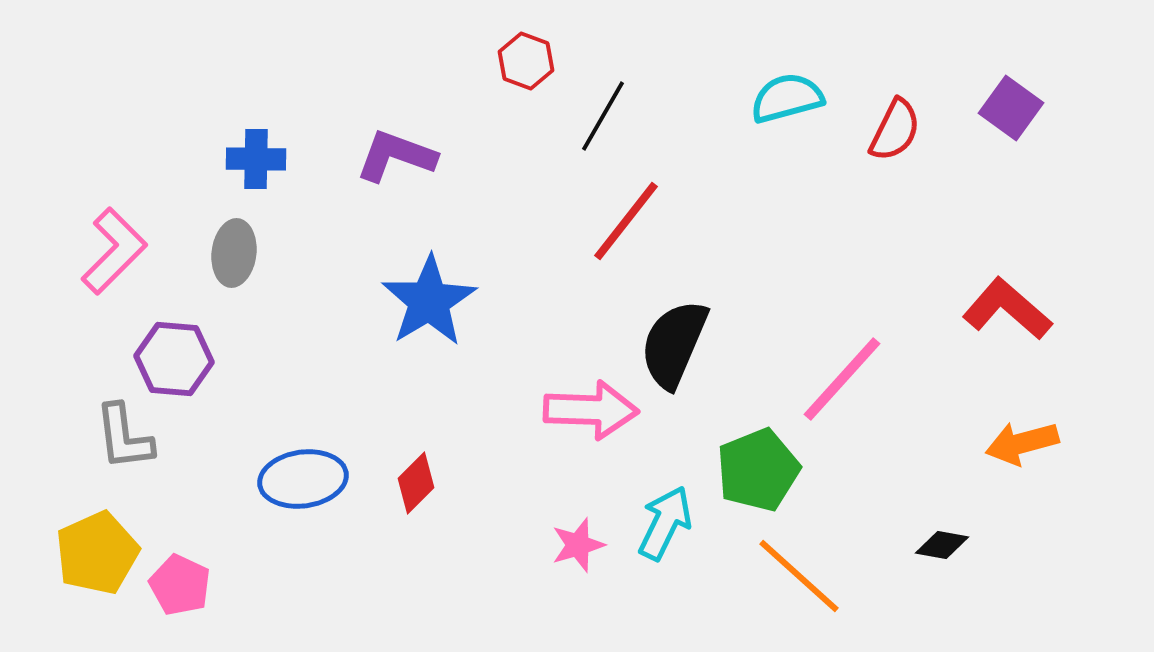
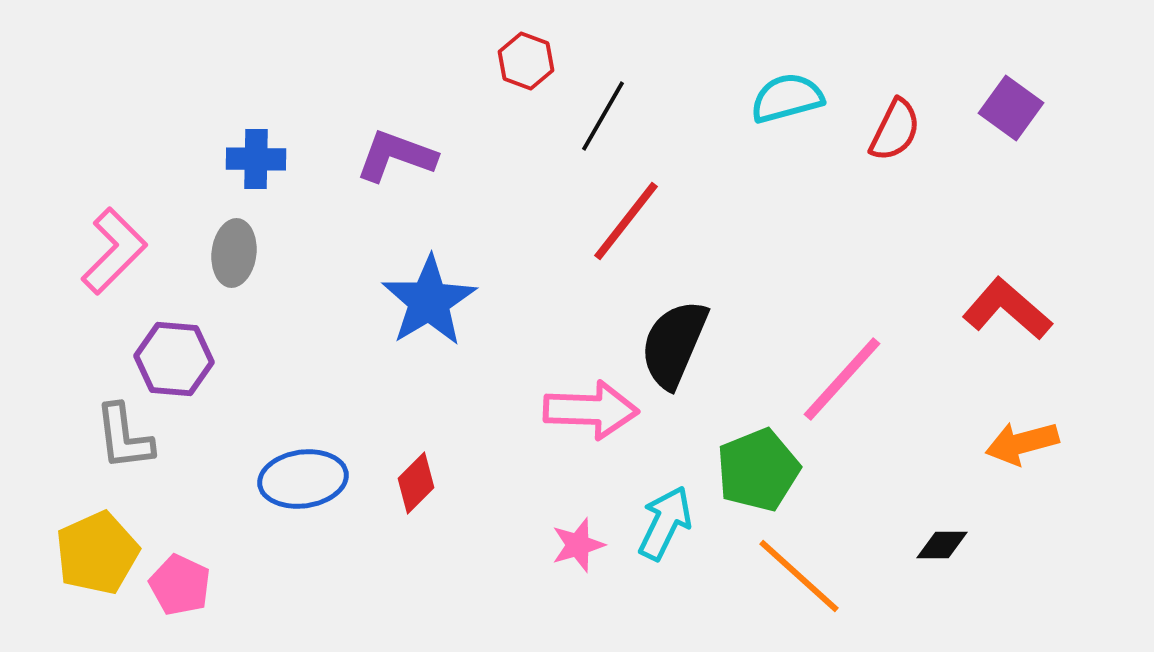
black diamond: rotated 10 degrees counterclockwise
